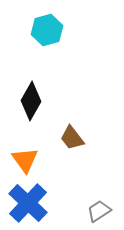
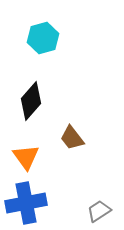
cyan hexagon: moved 4 px left, 8 px down
black diamond: rotated 12 degrees clockwise
orange triangle: moved 1 px right, 3 px up
blue cross: moved 2 px left; rotated 36 degrees clockwise
